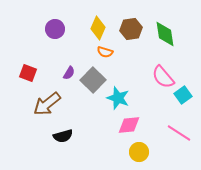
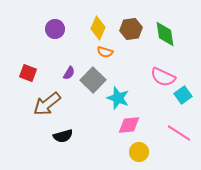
pink semicircle: rotated 25 degrees counterclockwise
